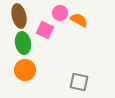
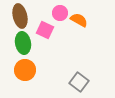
brown ellipse: moved 1 px right
gray square: rotated 24 degrees clockwise
